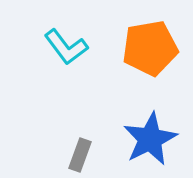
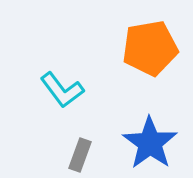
cyan L-shape: moved 4 px left, 43 px down
blue star: moved 4 px down; rotated 10 degrees counterclockwise
